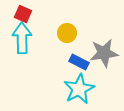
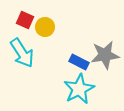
red square: moved 2 px right, 6 px down
yellow circle: moved 22 px left, 6 px up
cyan arrow: moved 15 px down; rotated 148 degrees clockwise
gray star: moved 1 px right, 2 px down
